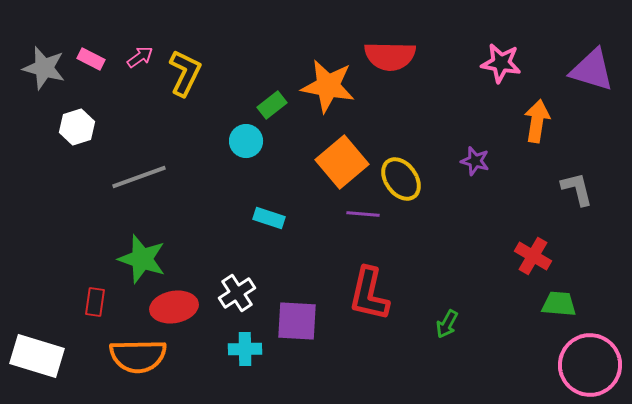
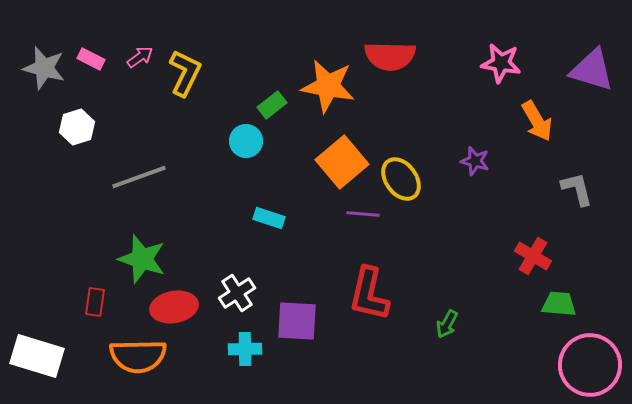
orange arrow: rotated 141 degrees clockwise
